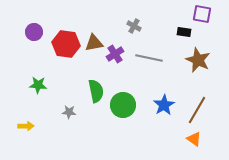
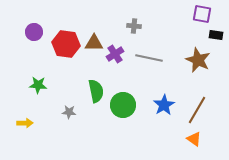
gray cross: rotated 24 degrees counterclockwise
black rectangle: moved 32 px right, 3 px down
brown triangle: rotated 12 degrees clockwise
yellow arrow: moved 1 px left, 3 px up
